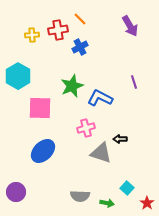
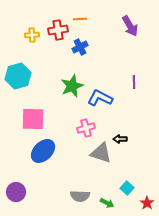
orange line: rotated 48 degrees counterclockwise
cyan hexagon: rotated 15 degrees clockwise
purple line: rotated 16 degrees clockwise
pink square: moved 7 px left, 11 px down
green arrow: rotated 16 degrees clockwise
